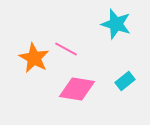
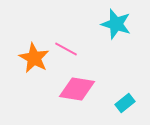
cyan rectangle: moved 22 px down
